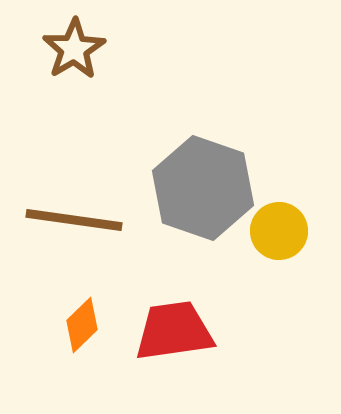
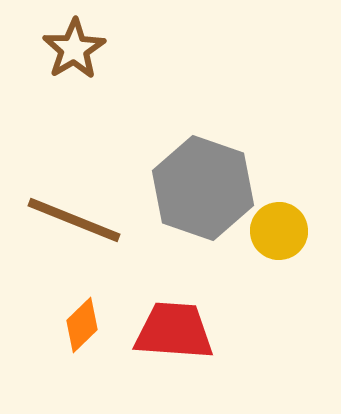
brown line: rotated 14 degrees clockwise
red trapezoid: rotated 12 degrees clockwise
